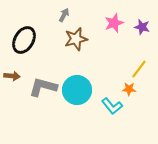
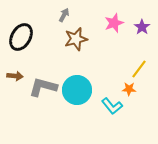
purple star: rotated 21 degrees clockwise
black ellipse: moved 3 px left, 3 px up
brown arrow: moved 3 px right
